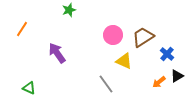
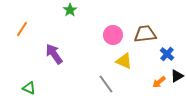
green star: moved 1 px right; rotated 16 degrees counterclockwise
brown trapezoid: moved 2 px right, 3 px up; rotated 25 degrees clockwise
purple arrow: moved 3 px left, 1 px down
